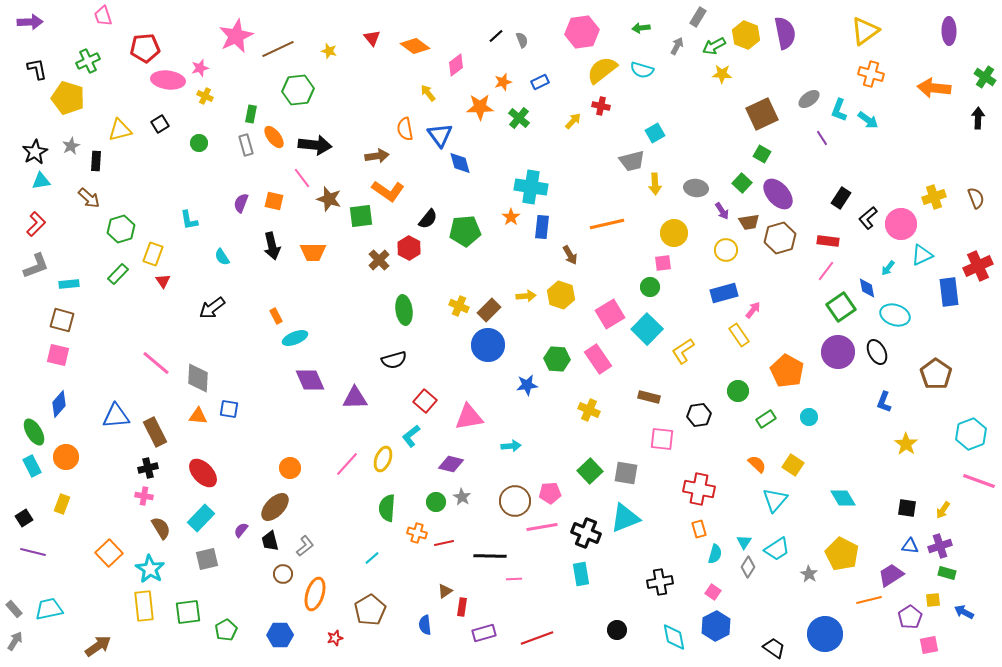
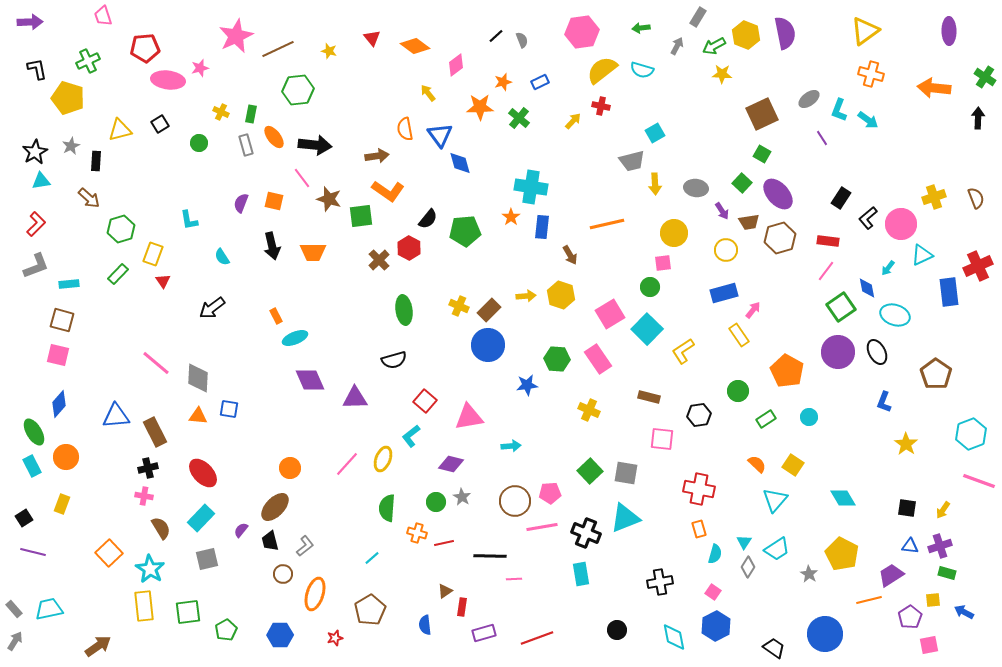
yellow cross at (205, 96): moved 16 px right, 16 px down
